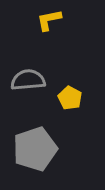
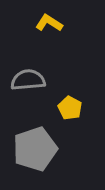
yellow L-shape: moved 3 px down; rotated 44 degrees clockwise
yellow pentagon: moved 10 px down
